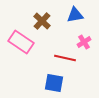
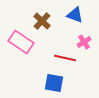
blue triangle: rotated 30 degrees clockwise
